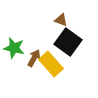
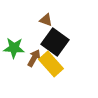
brown triangle: moved 15 px left
black square: moved 13 px left
green star: rotated 10 degrees counterclockwise
